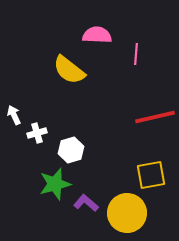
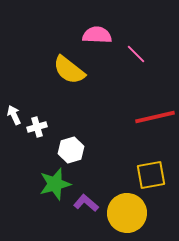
pink line: rotated 50 degrees counterclockwise
white cross: moved 6 px up
